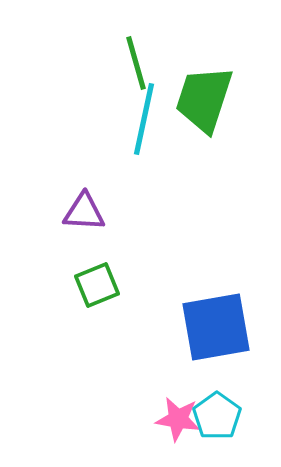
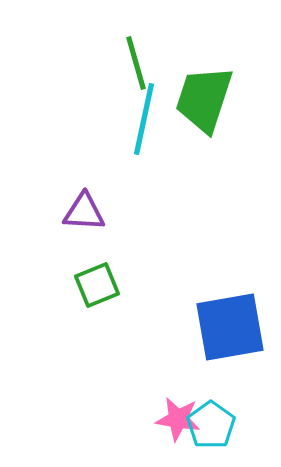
blue square: moved 14 px right
cyan pentagon: moved 6 px left, 9 px down
